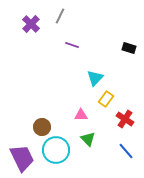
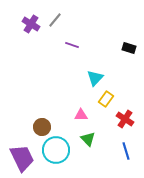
gray line: moved 5 px left, 4 px down; rotated 14 degrees clockwise
purple cross: rotated 12 degrees counterclockwise
blue line: rotated 24 degrees clockwise
